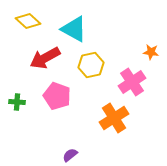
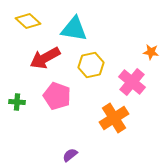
cyan triangle: rotated 20 degrees counterclockwise
pink cross: rotated 16 degrees counterclockwise
